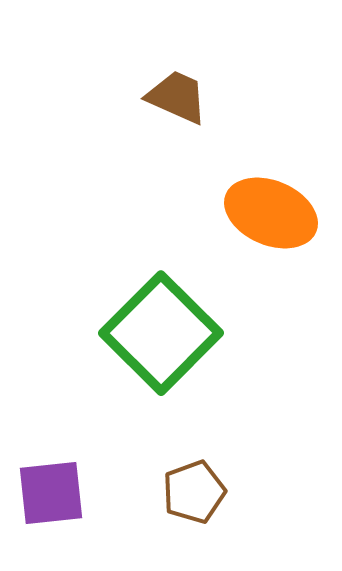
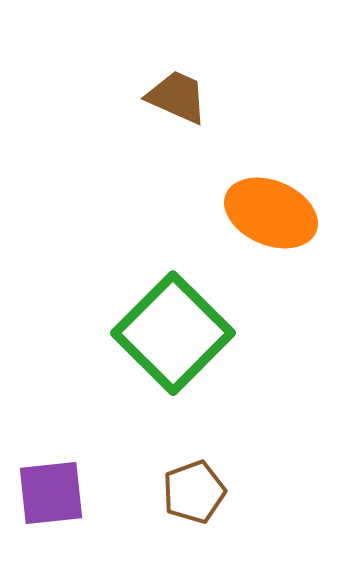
green square: moved 12 px right
